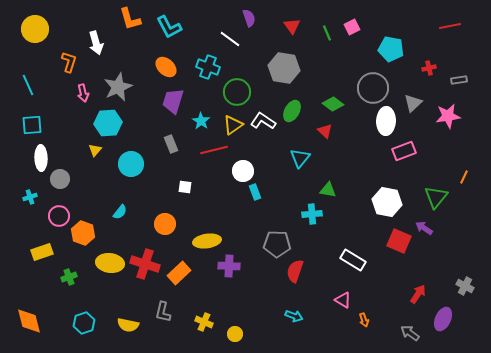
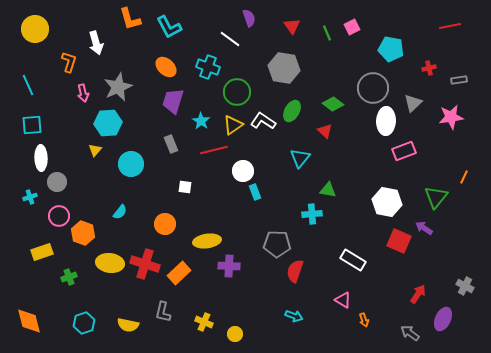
pink star at (448, 116): moved 3 px right, 1 px down
gray circle at (60, 179): moved 3 px left, 3 px down
